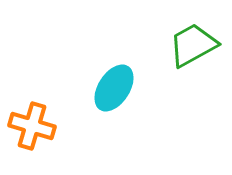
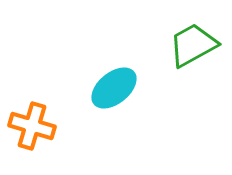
cyan ellipse: rotated 18 degrees clockwise
